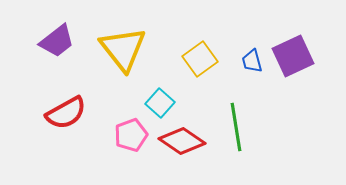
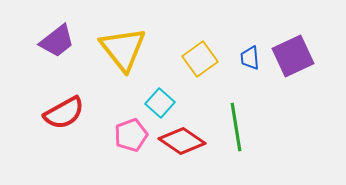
blue trapezoid: moved 2 px left, 3 px up; rotated 10 degrees clockwise
red semicircle: moved 2 px left
